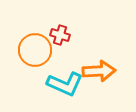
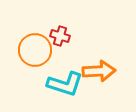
red cross: moved 1 px down
cyan L-shape: rotated 6 degrees counterclockwise
